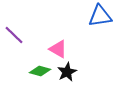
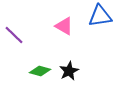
pink triangle: moved 6 px right, 23 px up
black star: moved 2 px right, 1 px up
